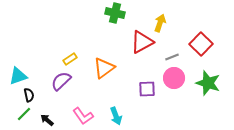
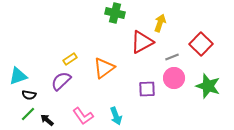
green star: moved 3 px down
black semicircle: rotated 112 degrees clockwise
green line: moved 4 px right
